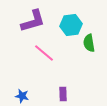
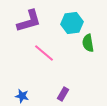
purple L-shape: moved 4 px left
cyan hexagon: moved 1 px right, 2 px up
green semicircle: moved 1 px left
purple rectangle: rotated 32 degrees clockwise
